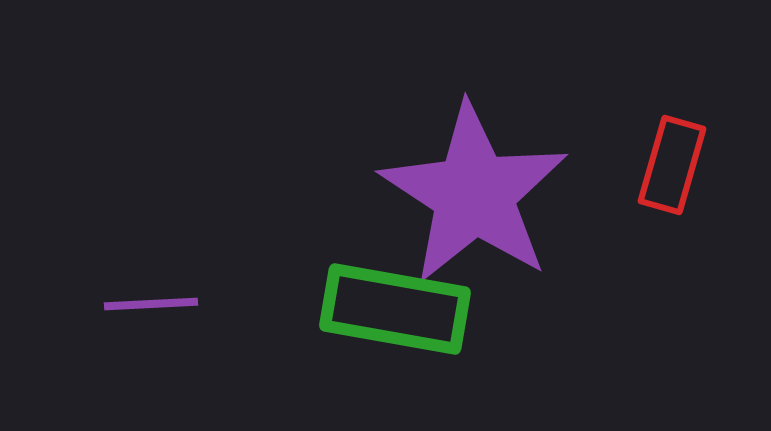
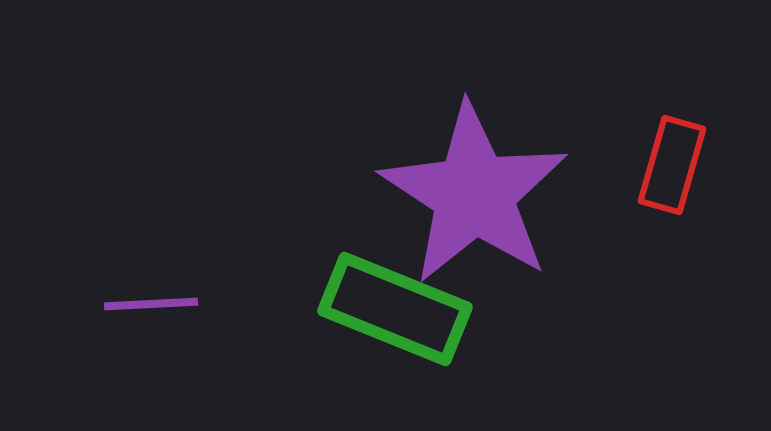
green rectangle: rotated 12 degrees clockwise
